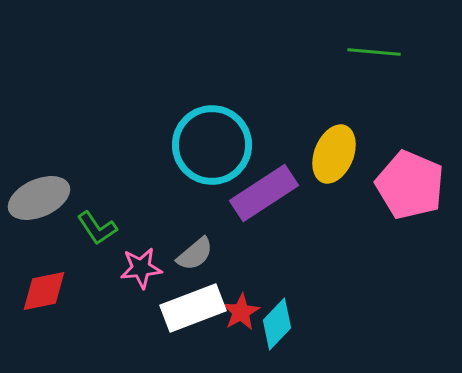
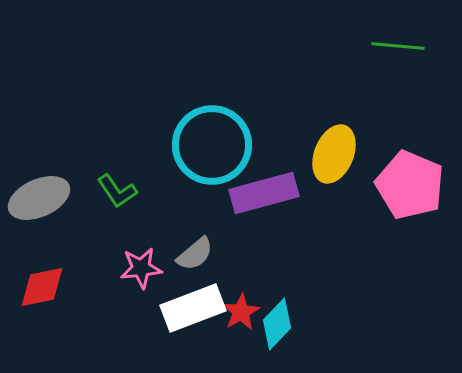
green line: moved 24 px right, 6 px up
purple rectangle: rotated 18 degrees clockwise
green L-shape: moved 20 px right, 37 px up
red diamond: moved 2 px left, 4 px up
